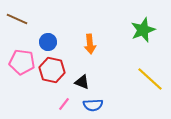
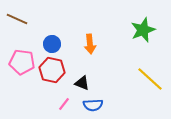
blue circle: moved 4 px right, 2 px down
black triangle: moved 1 px down
